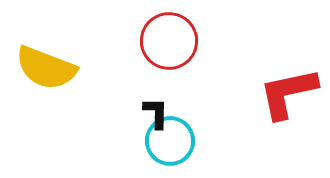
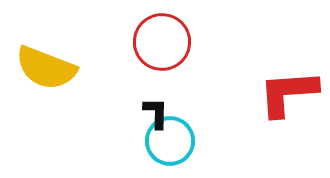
red circle: moved 7 px left, 1 px down
red L-shape: rotated 8 degrees clockwise
